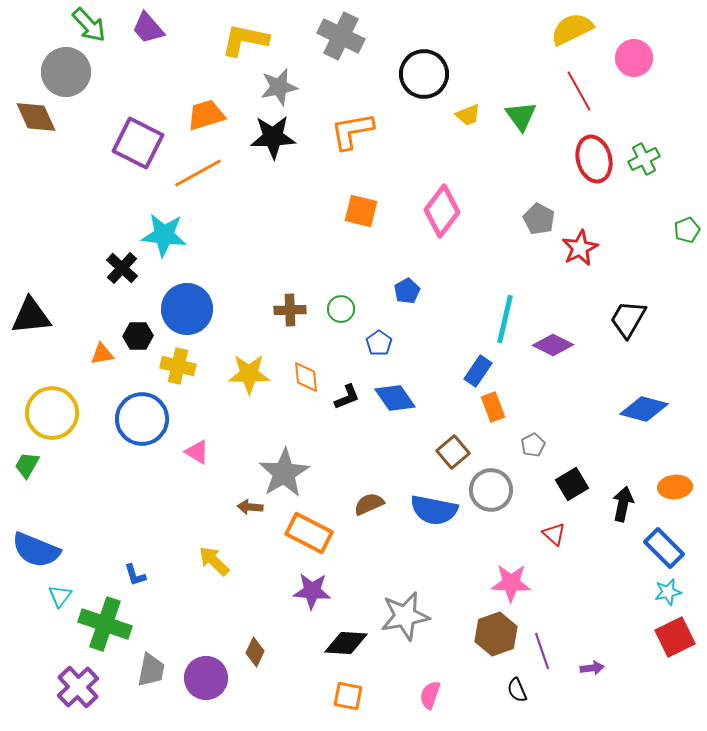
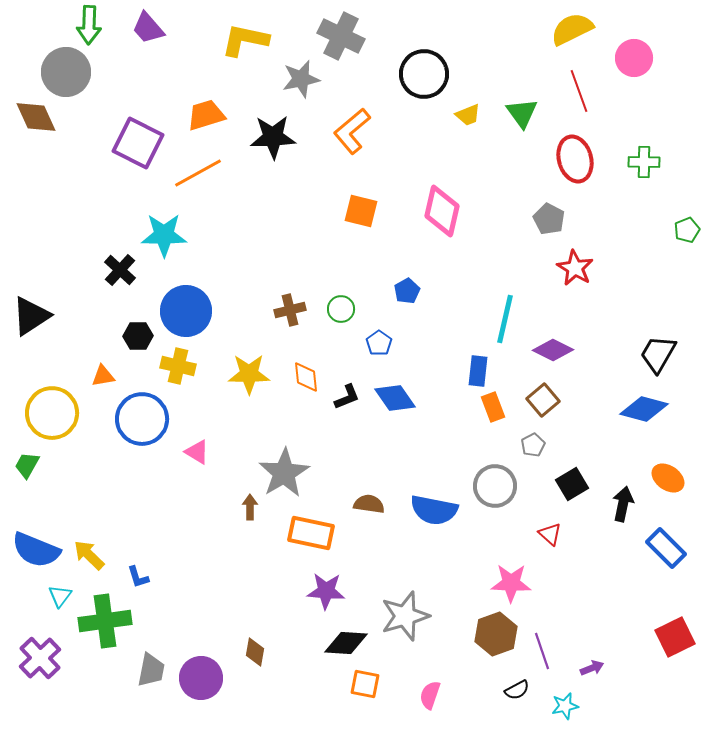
green arrow at (89, 25): rotated 45 degrees clockwise
gray star at (279, 87): moved 22 px right, 8 px up
red line at (579, 91): rotated 9 degrees clockwise
green triangle at (521, 116): moved 1 px right, 3 px up
orange L-shape at (352, 131): rotated 30 degrees counterclockwise
red ellipse at (594, 159): moved 19 px left
green cross at (644, 159): moved 3 px down; rotated 28 degrees clockwise
pink diamond at (442, 211): rotated 24 degrees counterclockwise
gray pentagon at (539, 219): moved 10 px right
cyan star at (164, 235): rotated 6 degrees counterclockwise
red star at (580, 248): moved 5 px left, 20 px down; rotated 15 degrees counterclockwise
black cross at (122, 268): moved 2 px left, 2 px down
blue circle at (187, 309): moved 1 px left, 2 px down
brown cross at (290, 310): rotated 12 degrees counterclockwise
black triangle at (31, 316): rotated 27 degrees counterclockwise
black trapezoid at (628, 319): moved 30 px right, 35 px down
purple diamond at (553, 345): moved 5 px down
orange triangle at (102, 354): moved 1 px right, 22 px down
blue rectangle at (478, 371): rotated 28 degrees counterclockwise
brown square at (453, 452): moved 90 px right, 52 px up
orange ellipse at (675, 487): moved 7 px left, 9 px up; rotated 40 degrees clockwise
gray circle at (491, 490): moved 4 px right, 4 px up
brown semicircle at (369, 504): rotated 32 degrees clockwise
brown arrow at (250, 507): rotated 85 degrees clockwise
orange rectangle at (309, 533): moved 2 px right; rotated 15 degrees counterclockwise
red triangle at (554, 534): moved 4 px left
blue rectangle at (664, 548): moved 2 px right
yellow arrow at (214, 561): moved 125 px left, 6 px up
blue L-shape at (135, 575): moved 3 px right, 2 px down
purple star at (312, 591): moved 14 px right
cyan star at (668, 592): moved 103 px left, 114 px down
gray star at (405, 616): rotated 6 degrees counterclockwise
green cross at (105, 624): moved 3 px up; rotated 27 degrees counterclockwise
brown diamond at (255, 652): rotated 16 degrees counterclockwise
purple arrow at (592, 668): rotated 15 degrees counterclockwise
purple circle at (206, 678): moved 5 px left
purple cross at (78, 687): moved 38 px left, 29 px up
black semicircle at (517, 690): rotated 95 degrees counterclockwise
orange square at (348, 696): moved 17 px right, 12 px up
